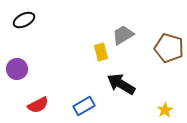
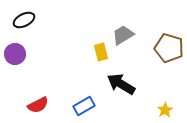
purple circle: moved 2 px left, 15 px up
